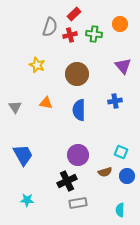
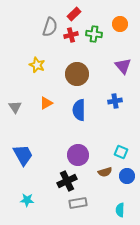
red cross: moved 1 px right
orange triangle: rotated 40 degrees counterclockwise
